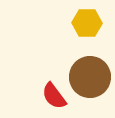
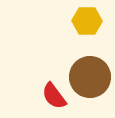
yellow hexagon: moved 2 px up
